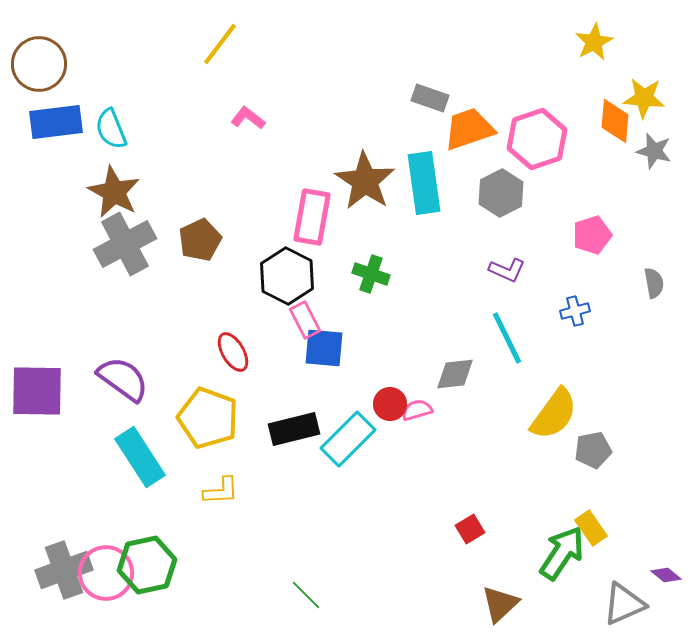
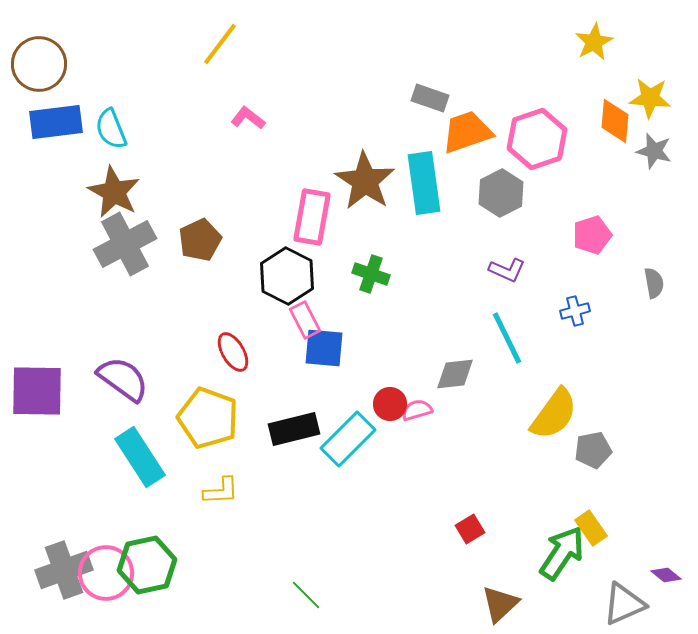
yellow star at (644, 98): moved 6 px right
orange trapezoid at (469, 129): moved 2 px left, 3 px down
